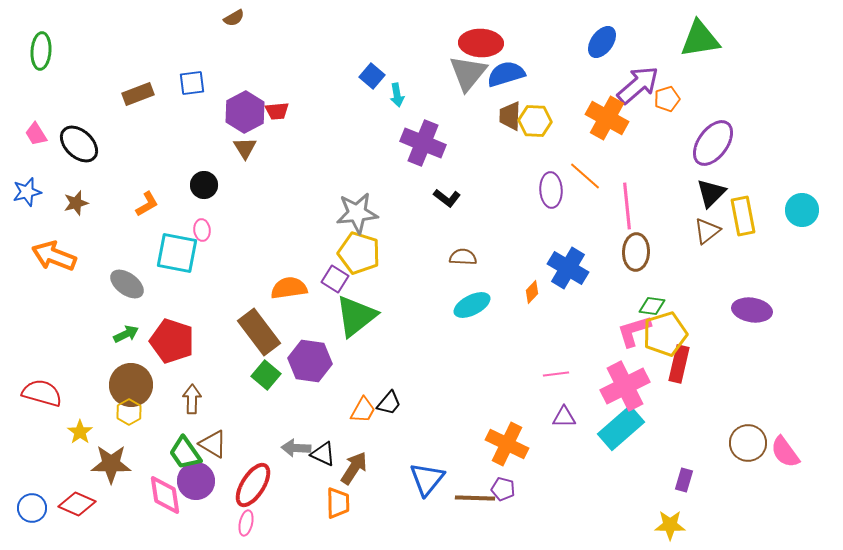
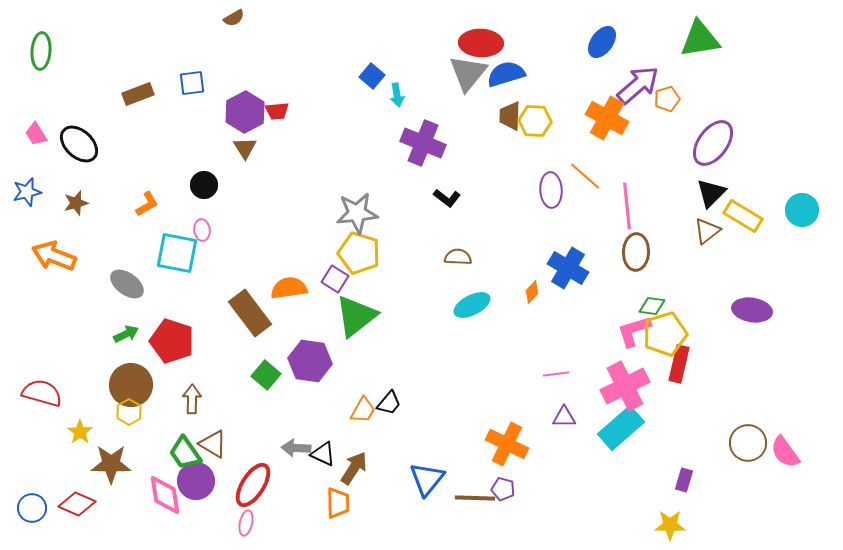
yellow rectangle at (743, 216): rotated 48 degrees counterclockwise
brown semicircle at (463, 257): moved 5 px left
brown rectangle at (259, 332): moved 9 px left, 19 px up
